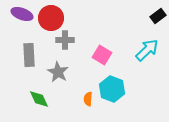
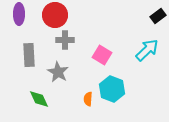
purple ellipse: moved 3 px left; rotated 70 degrees clockwise
red circle: moved 4 px right, 3 px up
